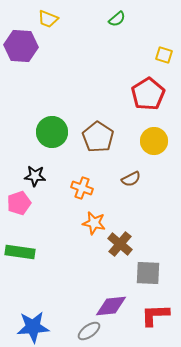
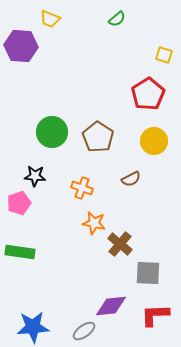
yellow trapezoid: moved 2 px right
gray ellipse: moved 5 px left
